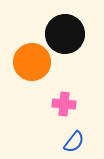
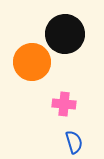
blue semicircle: rotated 55 degrees counterclockwise
